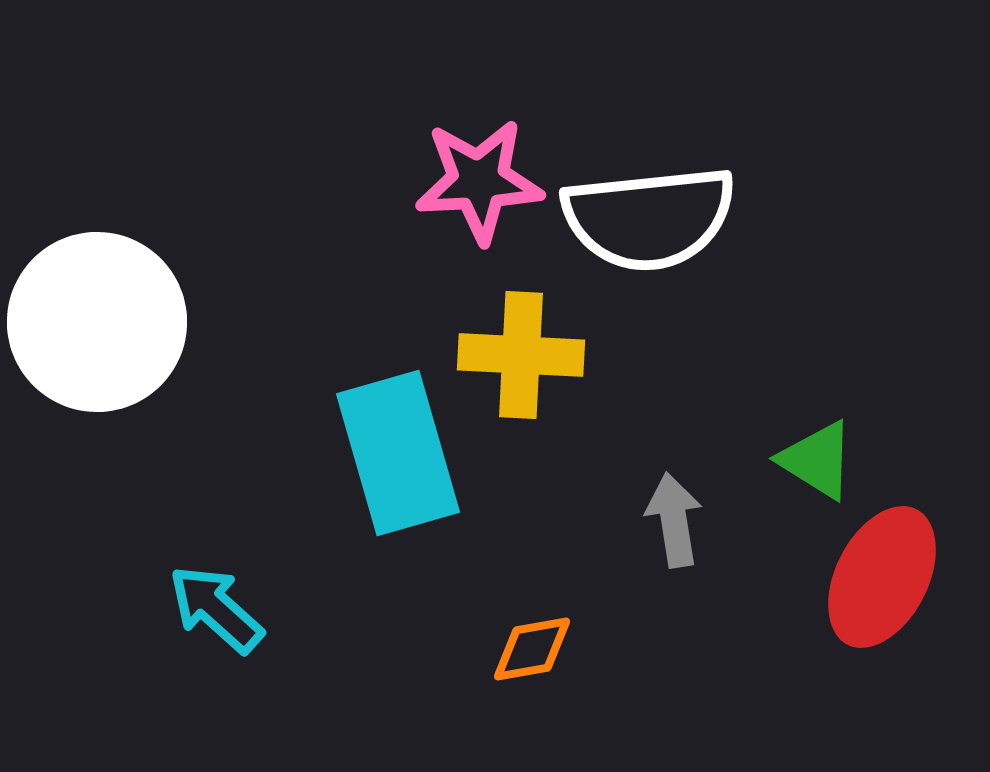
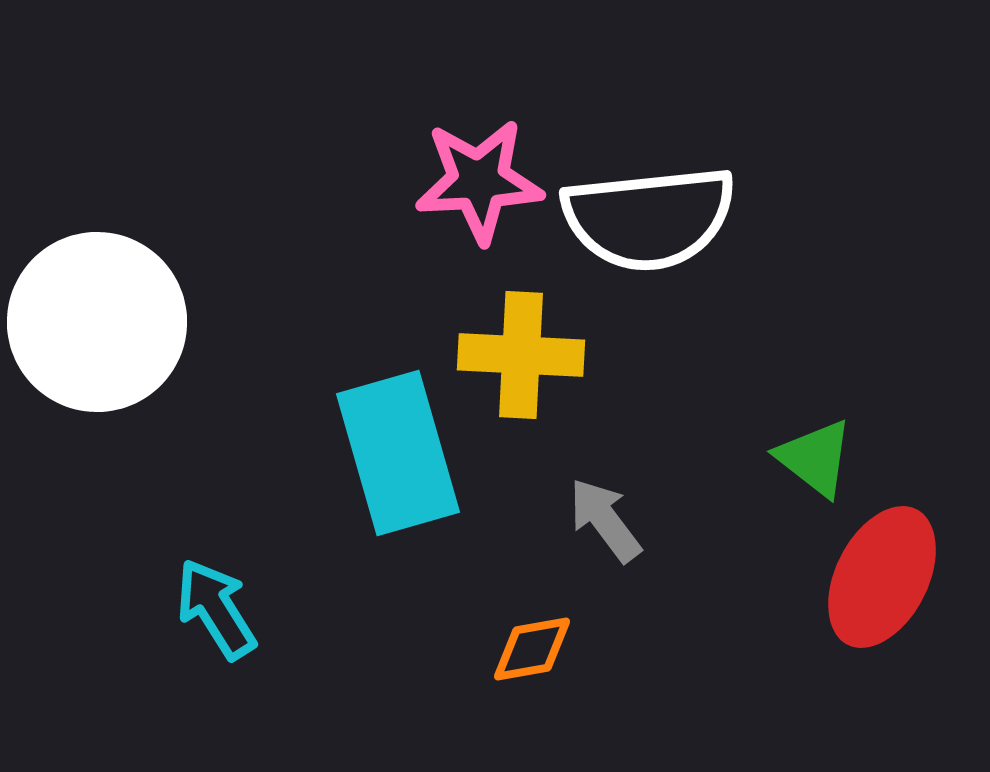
green triangle: moved 2 px left, 2 px up; rotated 6 degrees clockwise
gray arrow: moved 69 px left; rotated 28 degrees counterclockwise
cyan arrow: rotated 16 degrees clockwise
